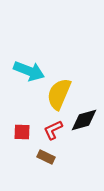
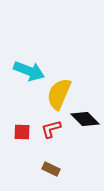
black diamond: moved 1 px right, 1 px up; rotated 60 degrees clockwise
red L-shape: moved 2 px left, 1 px up; rotated 10 degrees clockwise
brown rectangle: moved 5 px right, 12 px down
